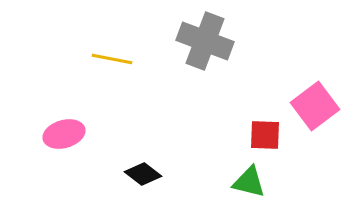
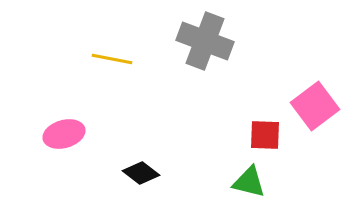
black diamond: moved 2 px left, 1 px up
